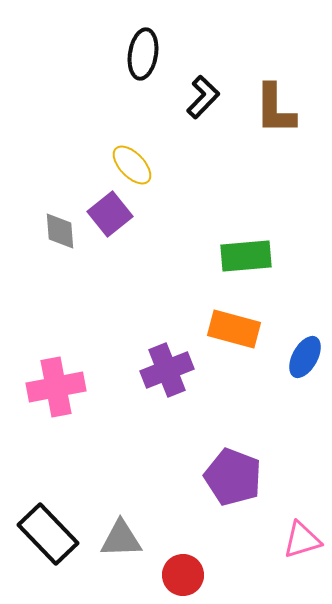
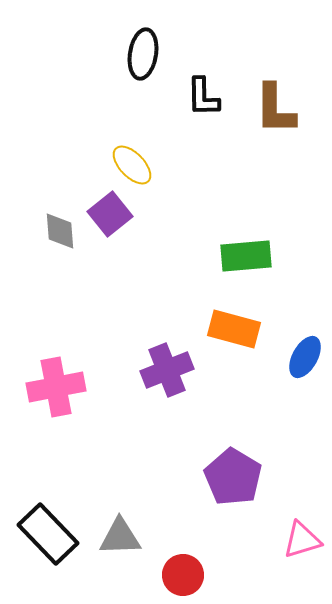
black L-shape: rotated 135 degrees clockwise
purple pentagon: rotated 10 degrees clockwise
gray triangle: moved 1 px left, 2 px up
